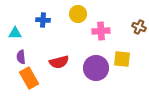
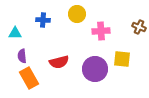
yellow circle: moved 1 px left
purple semicircle: moved 1 px right, 1 px up
purple circle: moved 1 px left, 1 px down
